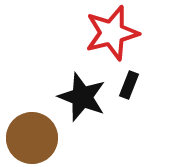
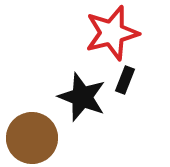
black rectangle: moved 4 px left, 5 px up
